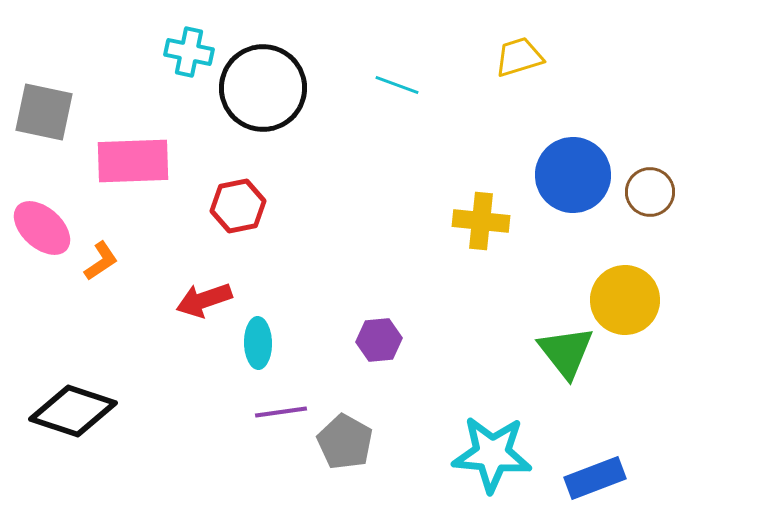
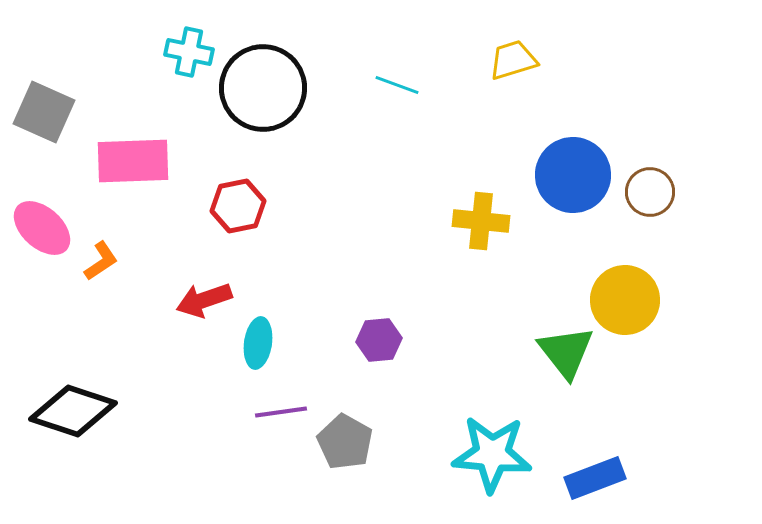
yellow trapezoid: moved 6 px left, 3 px down
gray square: rotated 12 degrees clockwise
cyan ellipse: rotated 9 degrees clockwise
